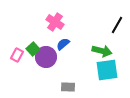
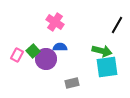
blue semicircle: moved 3 px left, 3 px down; rotated 40 degrees clockwise
green square: moved 2 px down
purple circle: moved 2 px down
cyan square: moved 3 px up
gray rectangle: moved 4 px right, 4 px up; rotated 16 degrees counterclockwise
